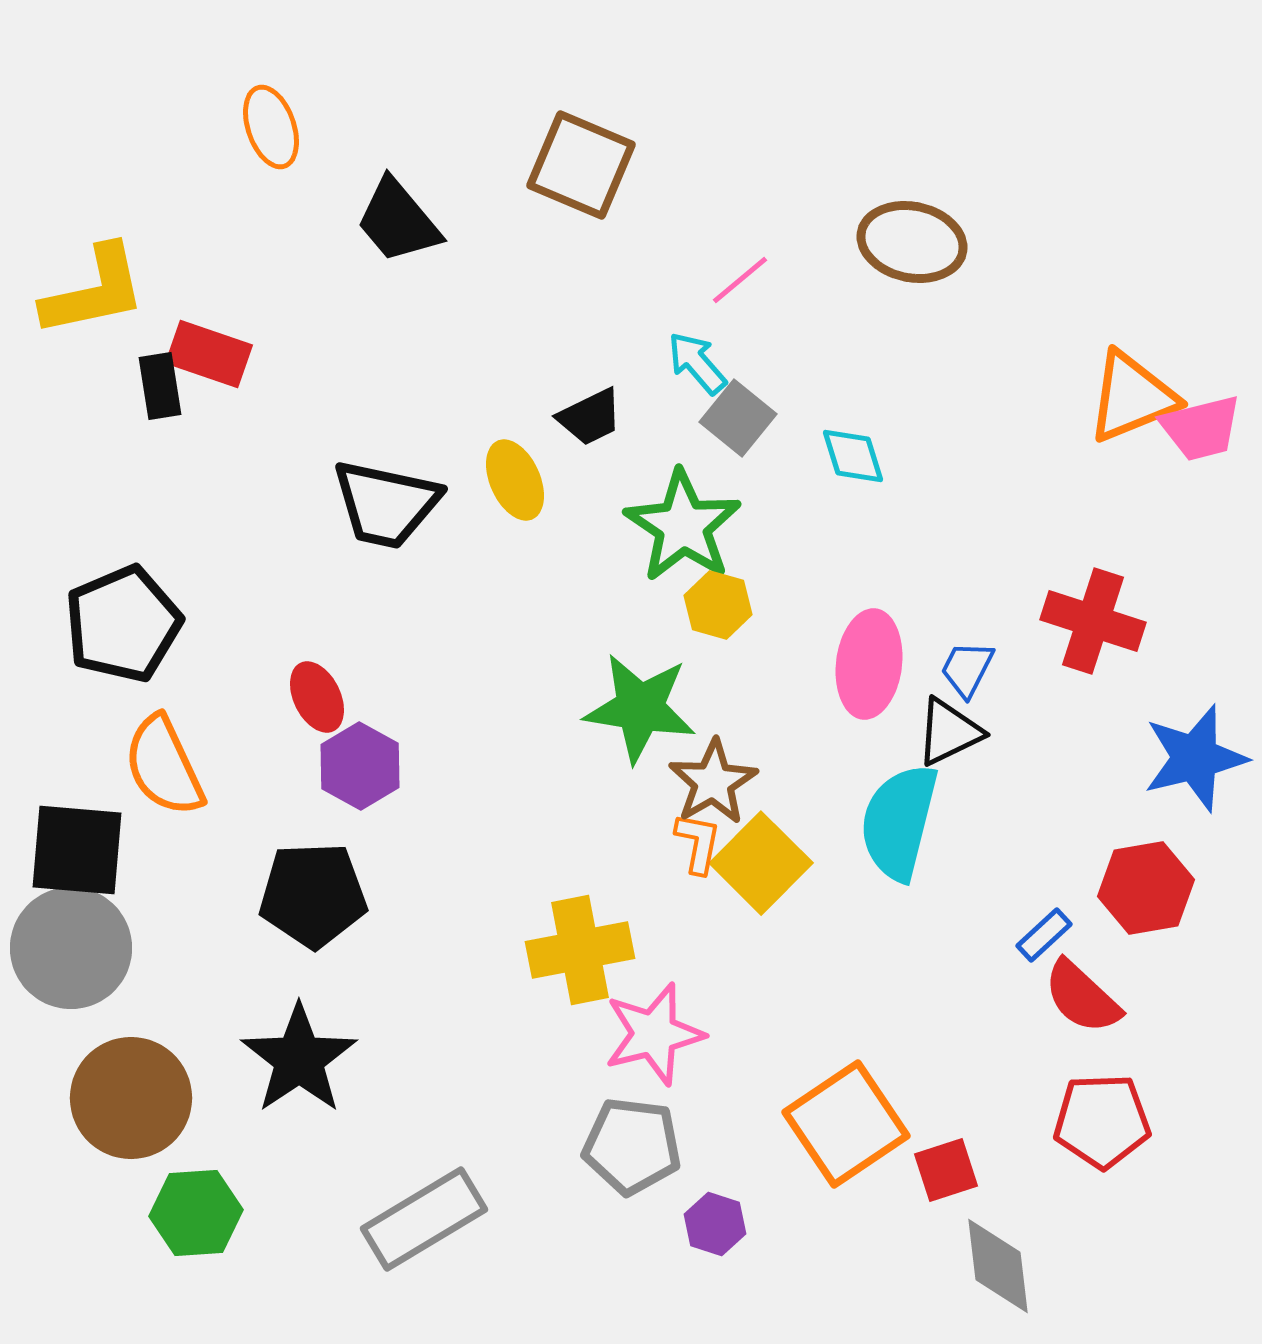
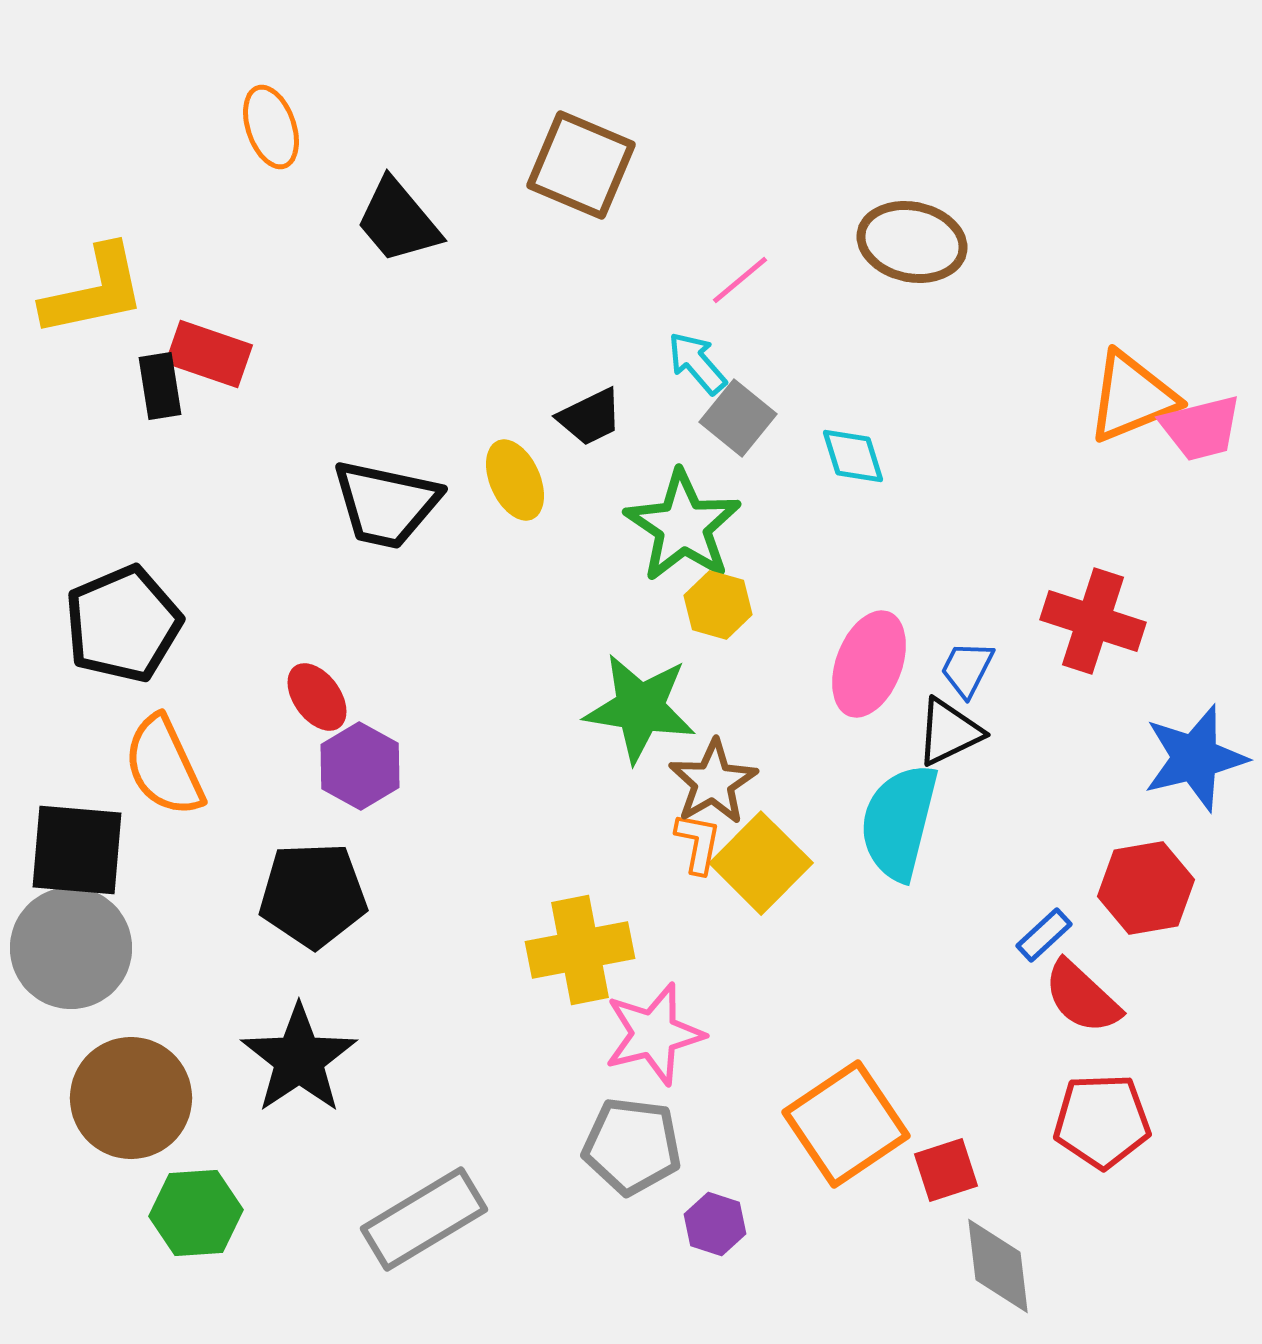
pink ellipse at (869, 664): rotated 14 degrees clockwise
red ellipse at (317, 697): rotated 10 degrees counterclockwise
